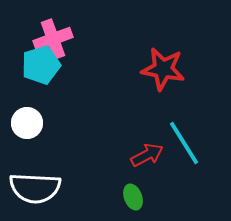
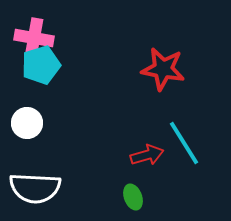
pink cross: moved 19 px left, 1 px up; rotated 30 degrees clockwise
red arrow: rotated 12 degrees clockwise
